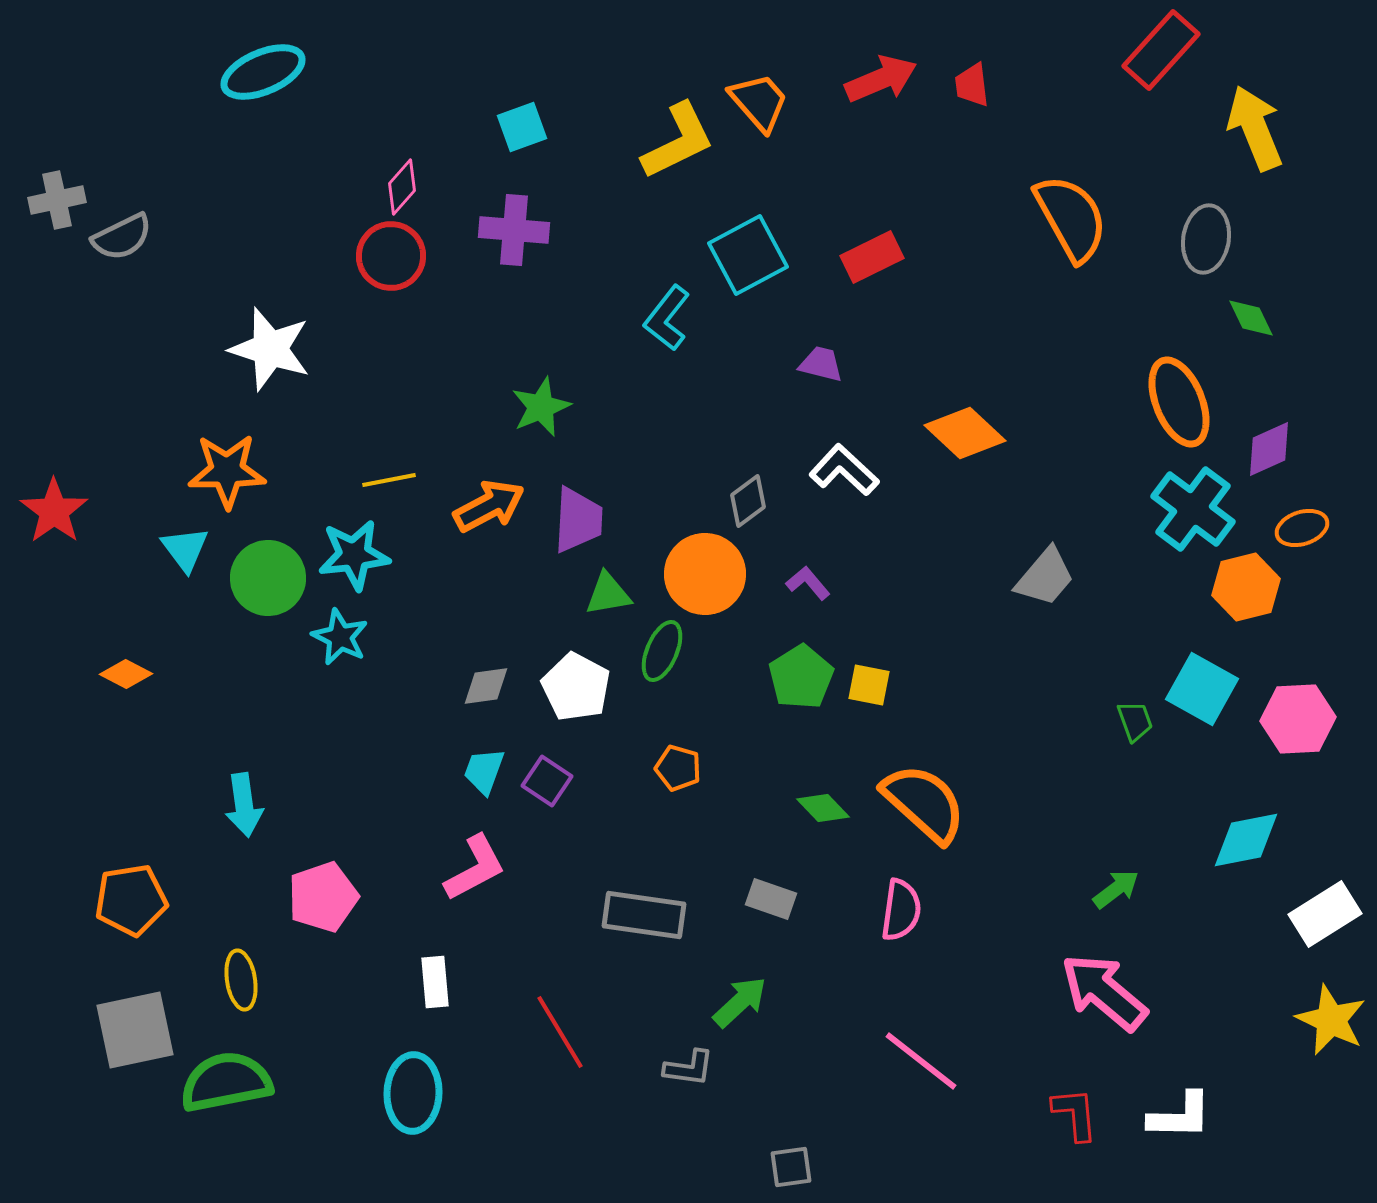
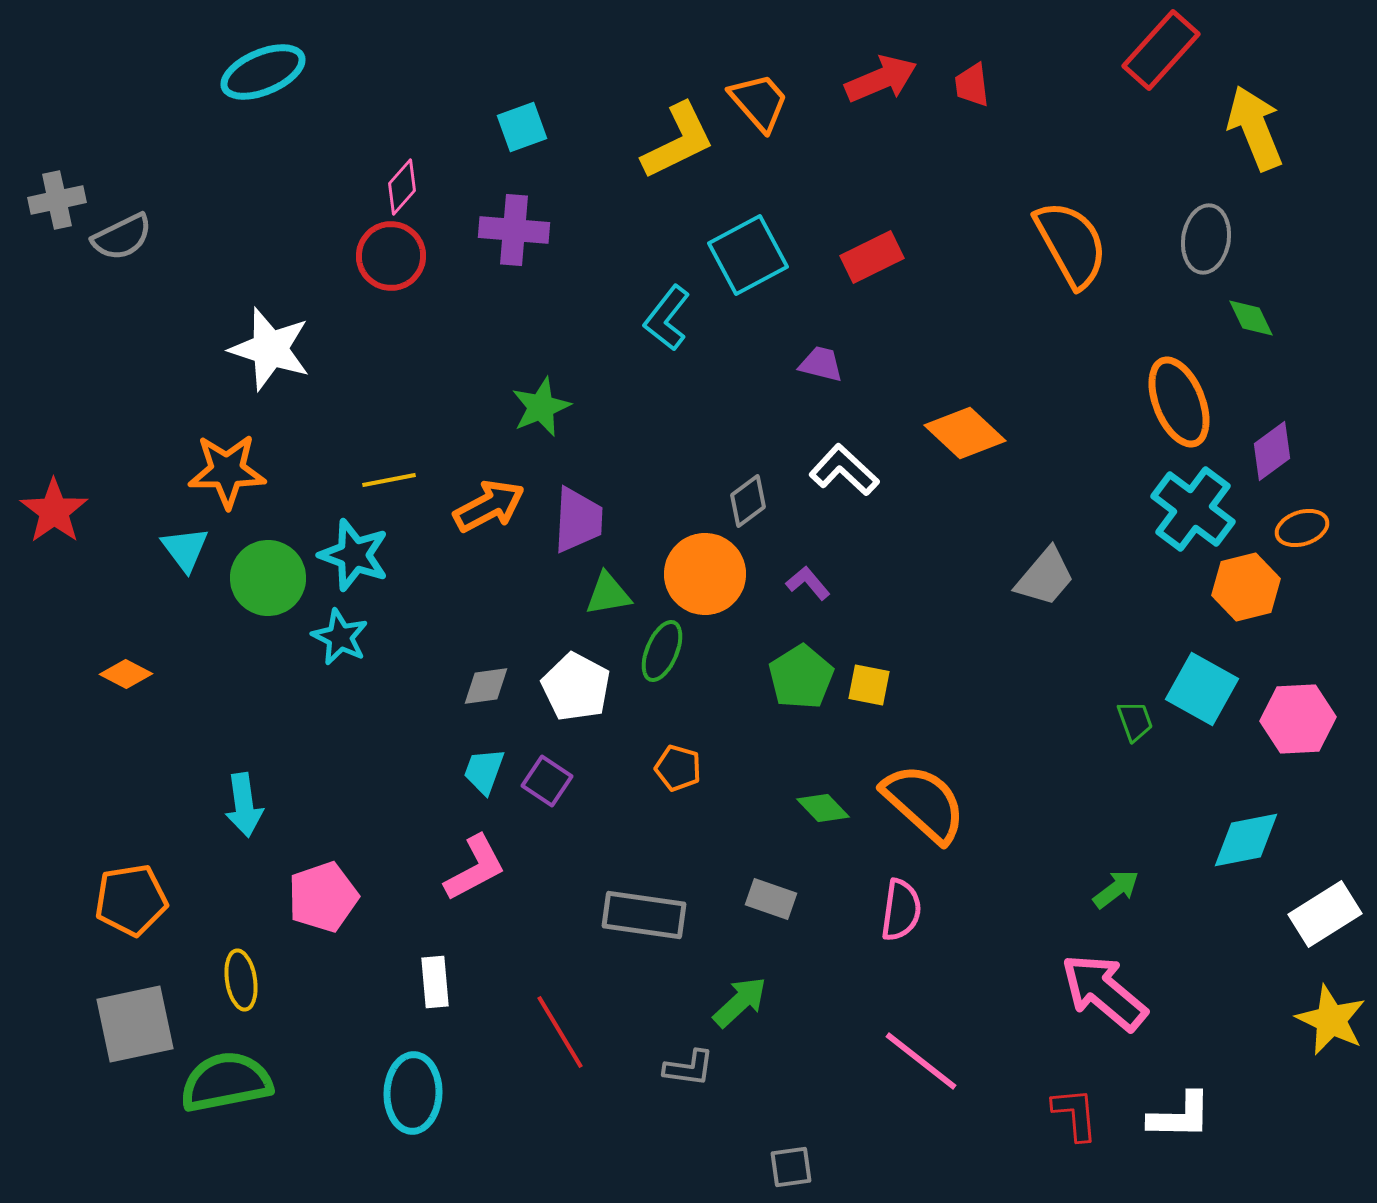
orange semicircle at (1071, 218): moved 26 px down
purple diamond at (1269, 449): moved 3 px right, 2 px down; rotated 12 degrees counterclockwise
cyan star at (354, 555): rotated 26 degrees clockwise
gray square at (135, 1030): moved 6 px up
